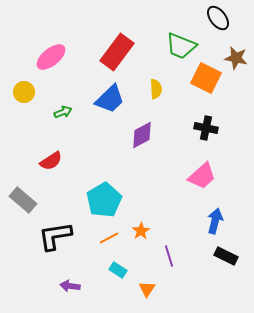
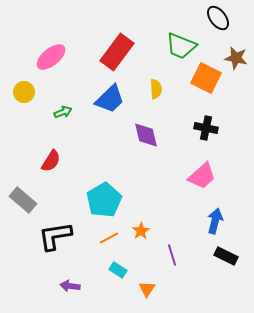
purple diamond: moved 4 px right; rotated 76 degrees counterclockwise
red semicircle: rotated 25 degrees counterclockwise
purple line: moved 3 px right, 1 px up
